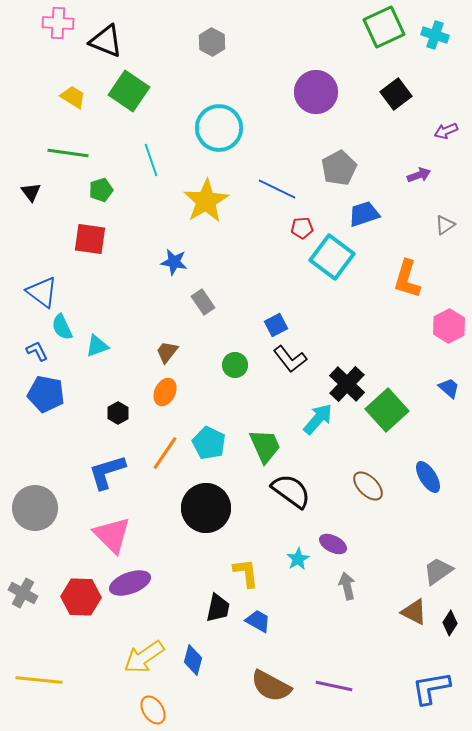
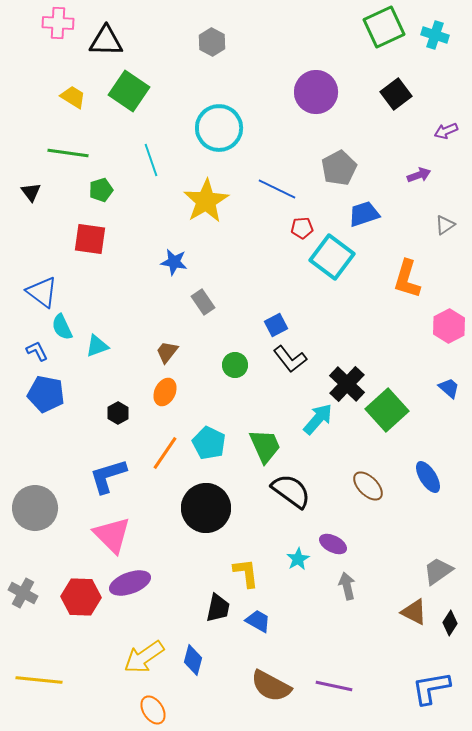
black triangle at (106, 41): rotated 21 degrees counterclockwise
blue L-shape at (107, 472): moved 1 px right, 4 px down
